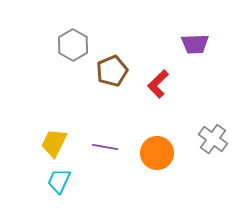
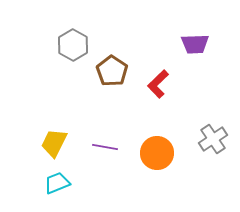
brown pentagon: rotated 16 degrees counterclockwise
gray cross: rotated 20 degrees clockwise
cyan trapezoid: moved 2 px left, 2 px down; rotated 44 degrees clockwise
